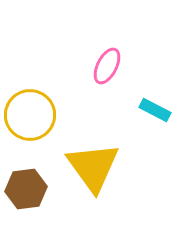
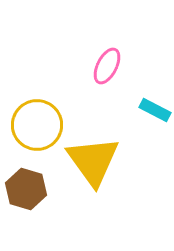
yellow circle: moved 7 px right, 10 px down
yellow triangle: moved 6 px up
brown hexagon: rotated 24 degrees clockwise
